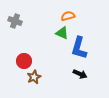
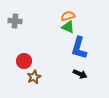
gray cross: rotated 16 degrees counterclockwise
green triangle: moved 6 px right, 6 px up
